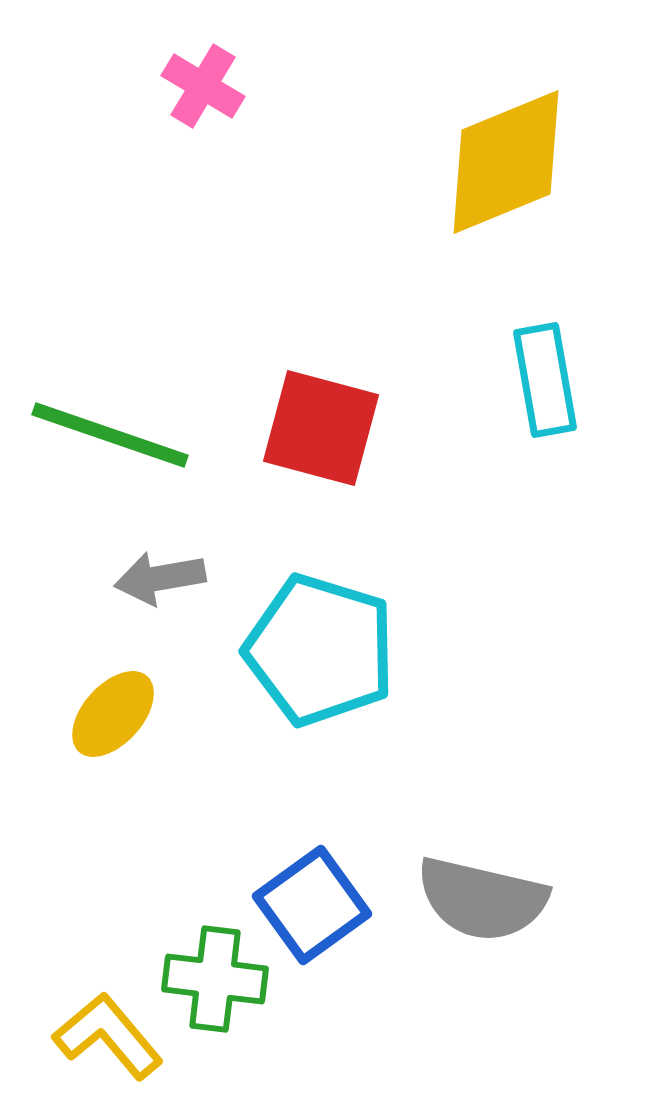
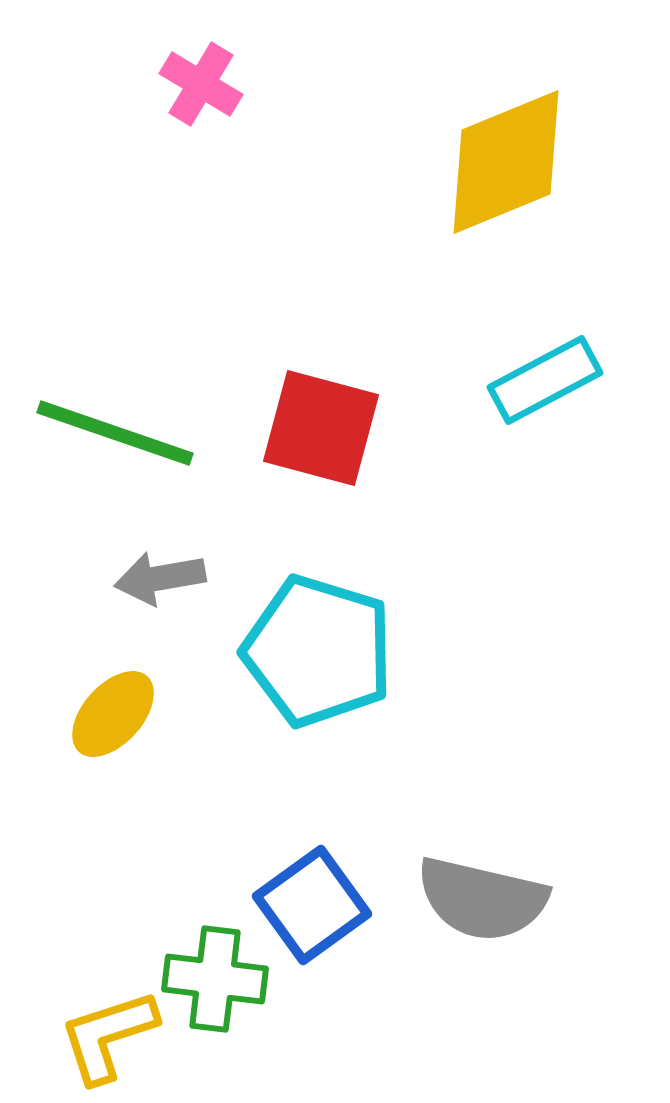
pink cross: moved 2 px left, 2 px up
cyan rectangle: rotated 72 degrees clockwise
green line: moved 5 px right, 2 px up
cyan pentagon: moved 2 px left, 1 px down
yellow L-shape: rotated 68 degrees counterclockwise
